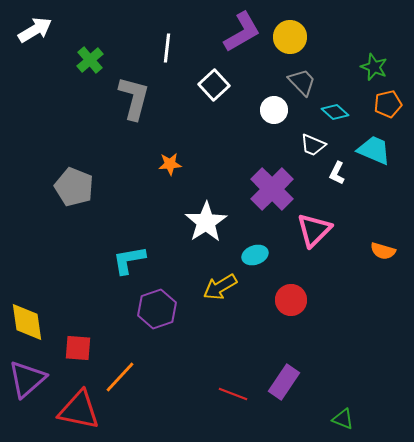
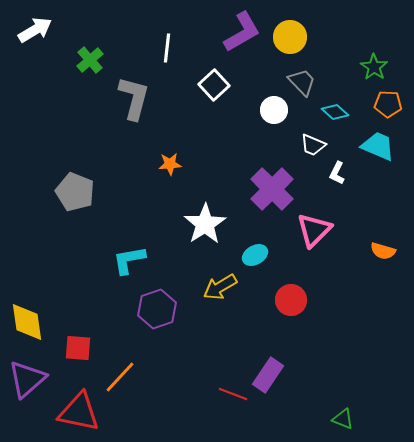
green star: rotated 12 degrees clockwise
orange pentagon: rotated 16 degrees clockwise
cyan trapezoid: moved 4 px right, 4 px up
gray pentagon: moved 1 px right, 5 px down
white star: moved 1 px left, 2 px down
cyan ellipse: rotated 10 degrees counterclockwise
purple rectangle: moved 16 px left, 7 px up
red triangle: moved 2 px down
